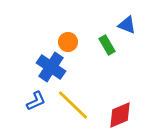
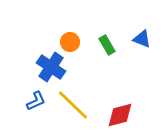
blue triangle: moved 15 px right, 14 px down
orange circle: moved 2 px right
red diamond: rotated 8 degrees clockwise
